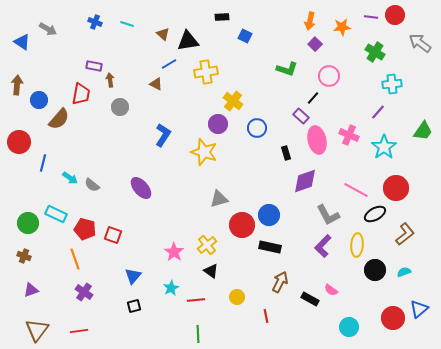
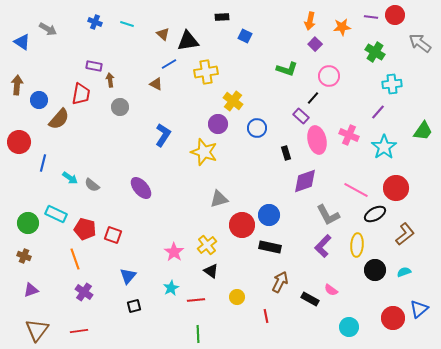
blue triangle at (133, 276): moved 5 px left
